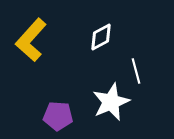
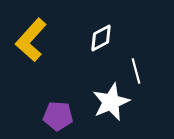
white diamond: moved 1 px down
